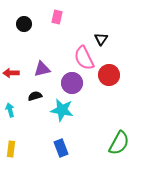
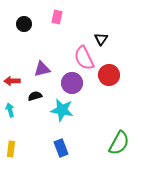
red arrow: moved 1 px right, 8 px down
